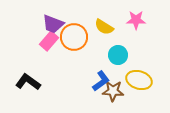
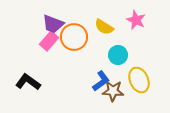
pink star: rotated 24 degrees clockwise
yellow ellipse: rotated 50 degrees clockwise
